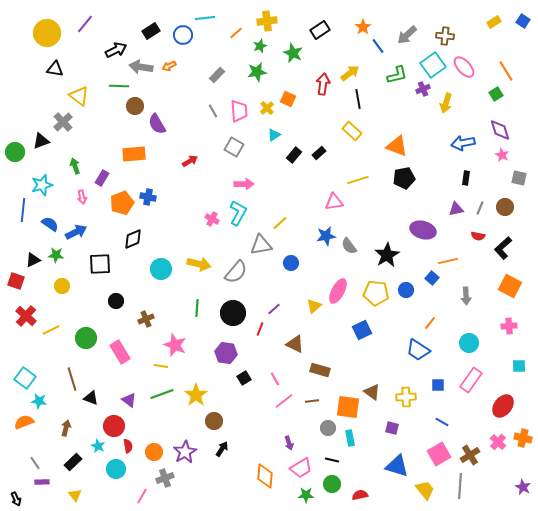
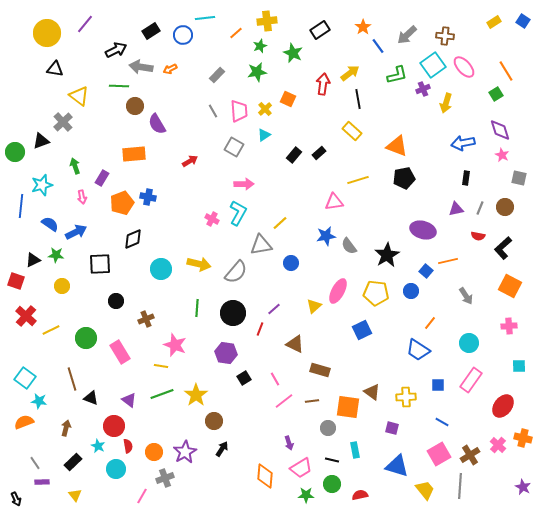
orange arrow at (169, 66): moved 1 px right, 3 px down
yellow cross at (267, 108): moved 2 px left, 1 px down
cyan triangle at (274, 135): moved 10 px left
blue line at (23, 210): moved 2 px left, 4 px up
blue square at (432, 278): moved 6 px left, 7 px up
blue circle at (406, 290): moved 5 px right, 1 px down
gray arrow at (466, 296): rotated 30 degrees counterclockwise
cyan rectangle at (350, 438): moved 5 px right, 12 px down
pink cross at (498, 442): moved 3 px down
